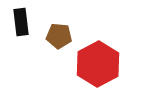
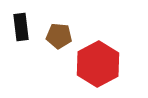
black rectangle: moved 5 px down
